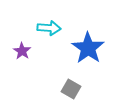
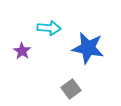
blue star: rotated 24 degrees counterclockwise
gray square: rotated 24 degrees clockwise
